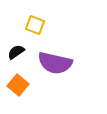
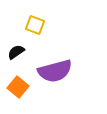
purple semicircle: moved 8 px down; rotated 28 degrees counterclockwise
orange square: moved 2 px down
